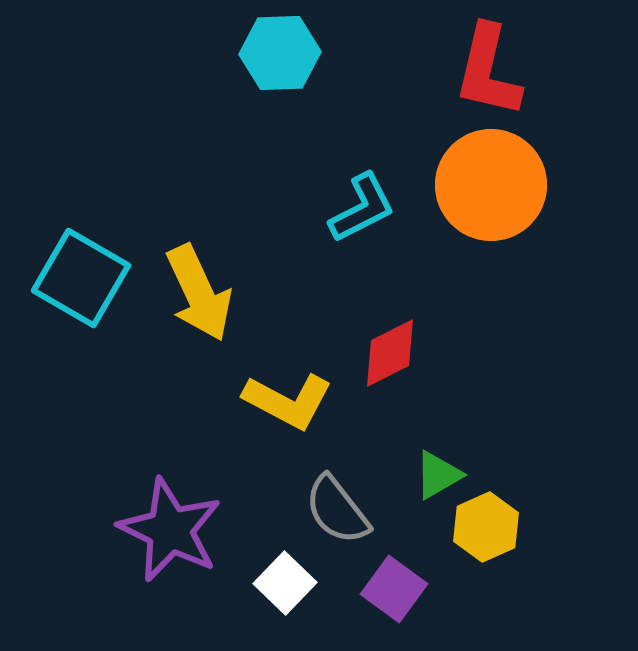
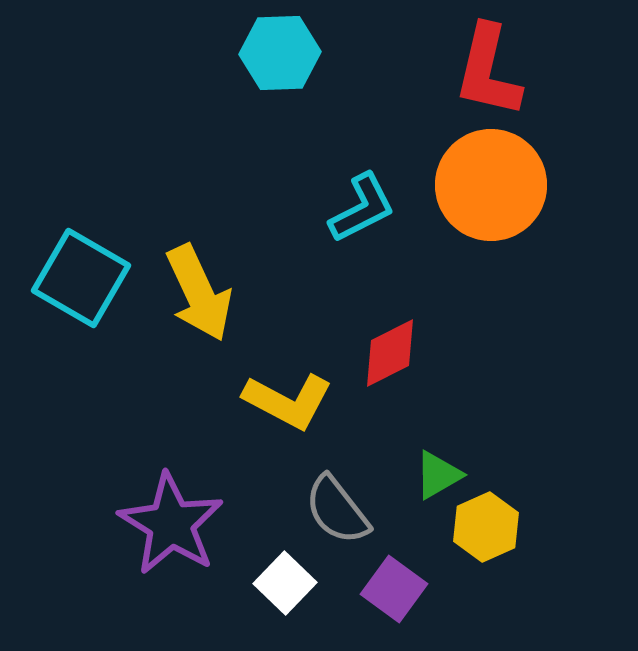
purple star: moved 1 px right, 6 px up; rotated 6 degrees clockwise
